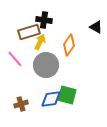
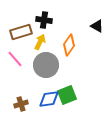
black triangle: moved 1 px right, 1 px up
brown rectangle: moved 8 px left
green square: rotated 36 degrees counterclockwise
blue diamond: moved 2 px left
